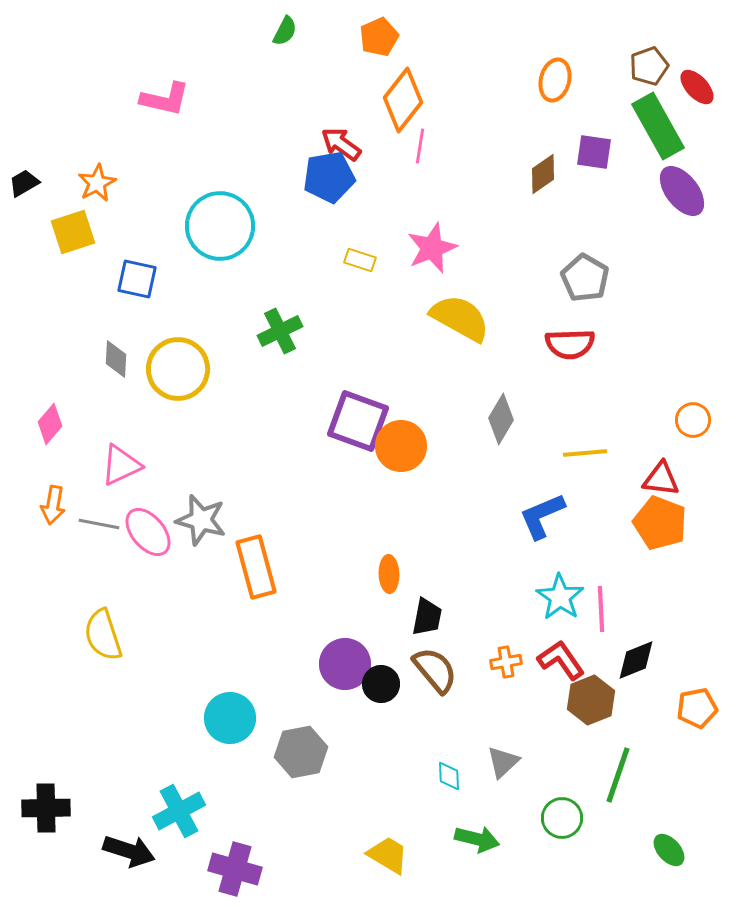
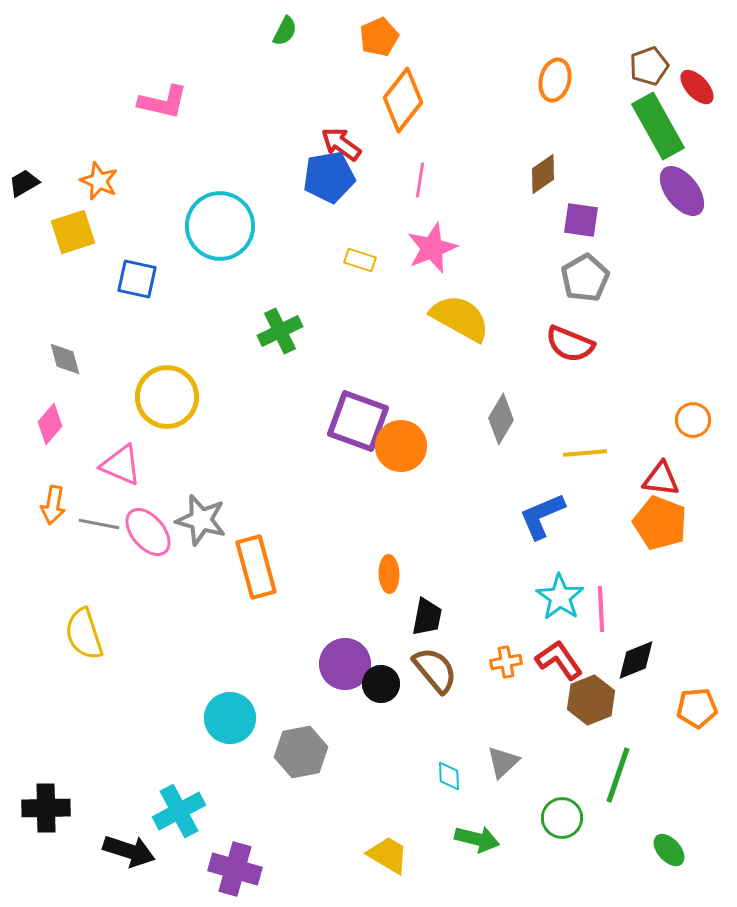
pink L-shape at (165, 99): moved 2 px left, 3 px down
pink line at (420, 146): moved 34 px down
purple square at (594, 152): moved 13 px left, 68 px down
orange star at (97, 183): moved 2 px right, 2 px up; rotated 21 degrees counterclockwise
gray pentagon at (585, 278): rotated 12 degrees clockwise
red semicircle at (570, 344): rotated 24 degrees clockwise
gray diamond at (116, 359): moved 51 px left; rotated 18 degrees counterclockwise
yellow circle at (178, 369): moved 11 px left, 28 px down
pink triangle at (121, 465): rotated 48 degrees clockwise
yellow semicircle at (103, 635): moved 19 px left, 1 px up
red L-shape at (561, 660): moved 2 px left
orange pentagon at (697, 708): rotated 6 degrees clockwise
